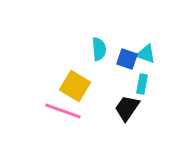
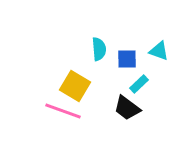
cyan triangle: moved 13 px right, 3 px up
blue square: rotated 20 degrees counterclockwise
cyan rectangle: moved 3 px left; rotated 36 degrees clockwise
black trapezoid: rotated 88 degrees counterclockwise
